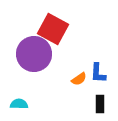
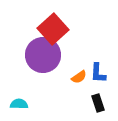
red square: rotated 20 degrees clockwise
purple circle: moved 9 px right, 1 px down
orange semicircle: moved 2 px up
black rectangle: moved 2 px left, 1 px up; rotated 18 degrees counterclockwise
